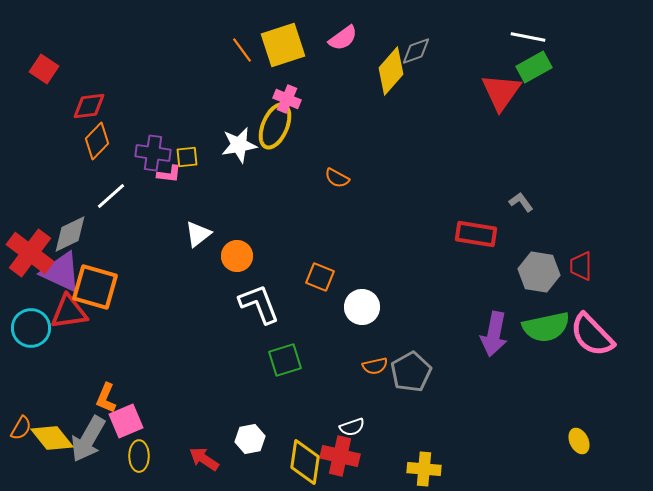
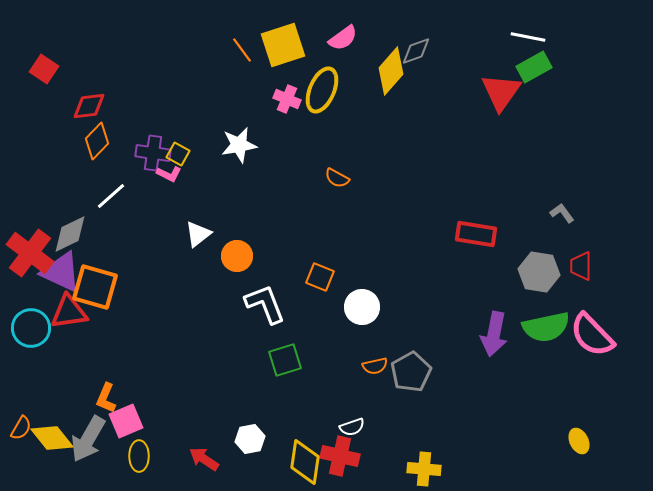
yellow ellipse at (275, 126): moved 47 px right, 36 px up
yellow square at (187, 157): moved 9 px left, 3 px up; rotated 35 degrees clockwise
pink L-shape at (169, 174): rotated 20 degrees clockwise
gray L-shape at (521, 202): moved 41 px right, 11 px down
white L-shape at (259, 304): moved 6 px right
